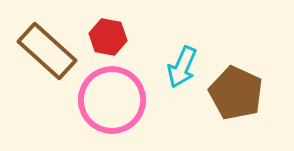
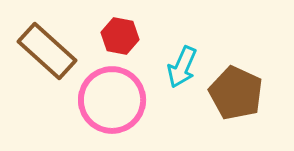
red hexagon: moved 12 px right, 1 px up
